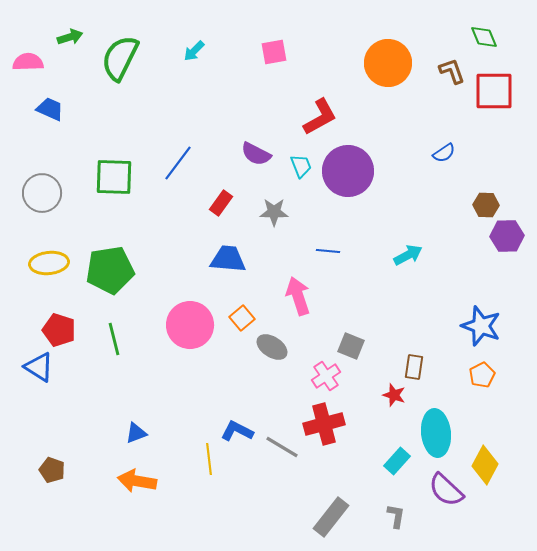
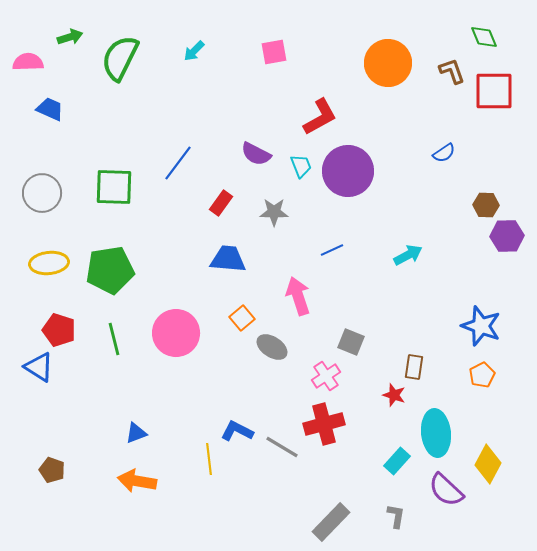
green square at (114, 177): moved 10 px down
blue line at (328, 251): moved 4 px right, 1 px up; rotated 30 degrees counterclockwise
pink circle at (190, 325): moved 14 px left, 8 px down
gray square at (351, 346): moved 4 px up
yellow diamond at (485, 465): moved 3 px right, 1 px up
gray rectangle at (331, 517): moved 5 px down; rotated 6 degrees clockwise
